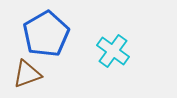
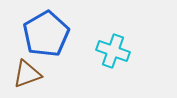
cyan cross: rotated 16 degrees counterclockwise
